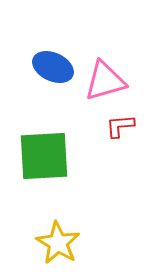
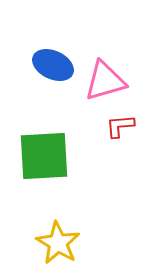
blue ellipse: moved 2 px up
